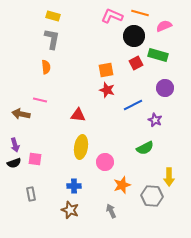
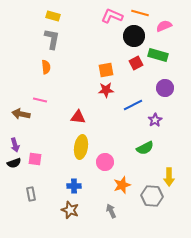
red star: moved 1 px left; rotated 21 degrees counterclockwise
red triangle: moved 2 px down
purple star: rotated 16 degrees clockwise
